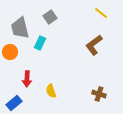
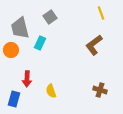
yellow line: rotated 32 degrees clockwise
orange circle: moved 1 px right, 2 px up
brown cross: moved 1 px right, 4 px up
blue rectangle: moved 4 px up; rotated 35 degrees counterclockwise
